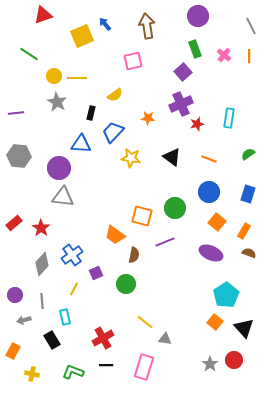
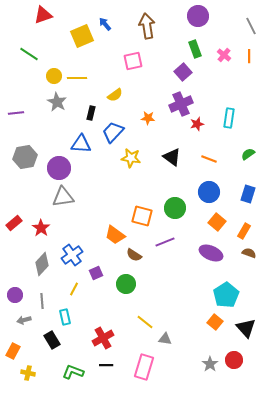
gray hexagon at (19, 156): moved 6 px right, 1 px down; rotated 15 degrees counterclockwise
gray triangle at (63, 197): rotated 15 degrees counterclockwise
brown semicircle at (134, 255): rotated 112 degrees clockwise
black triangle at (244, 328): moved 2 px right
yellow cross at (32, 374): moved 4 px left, 1 px up
